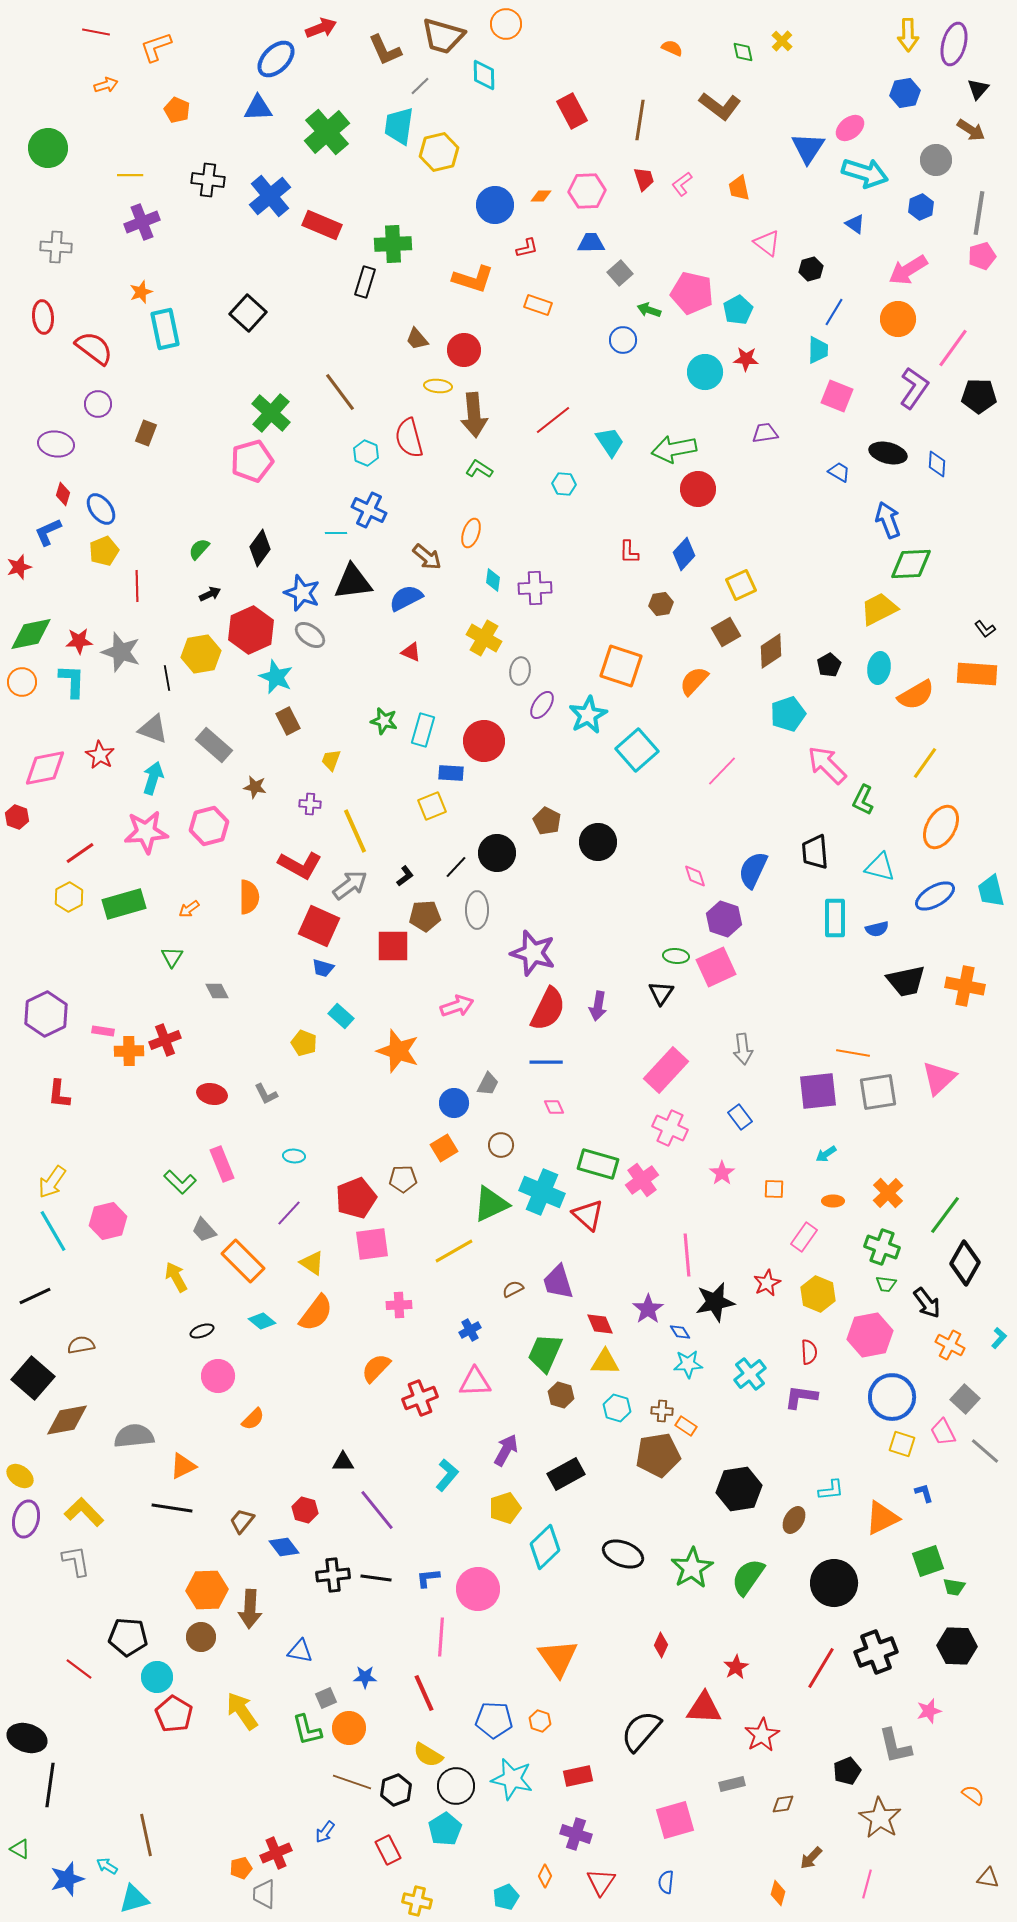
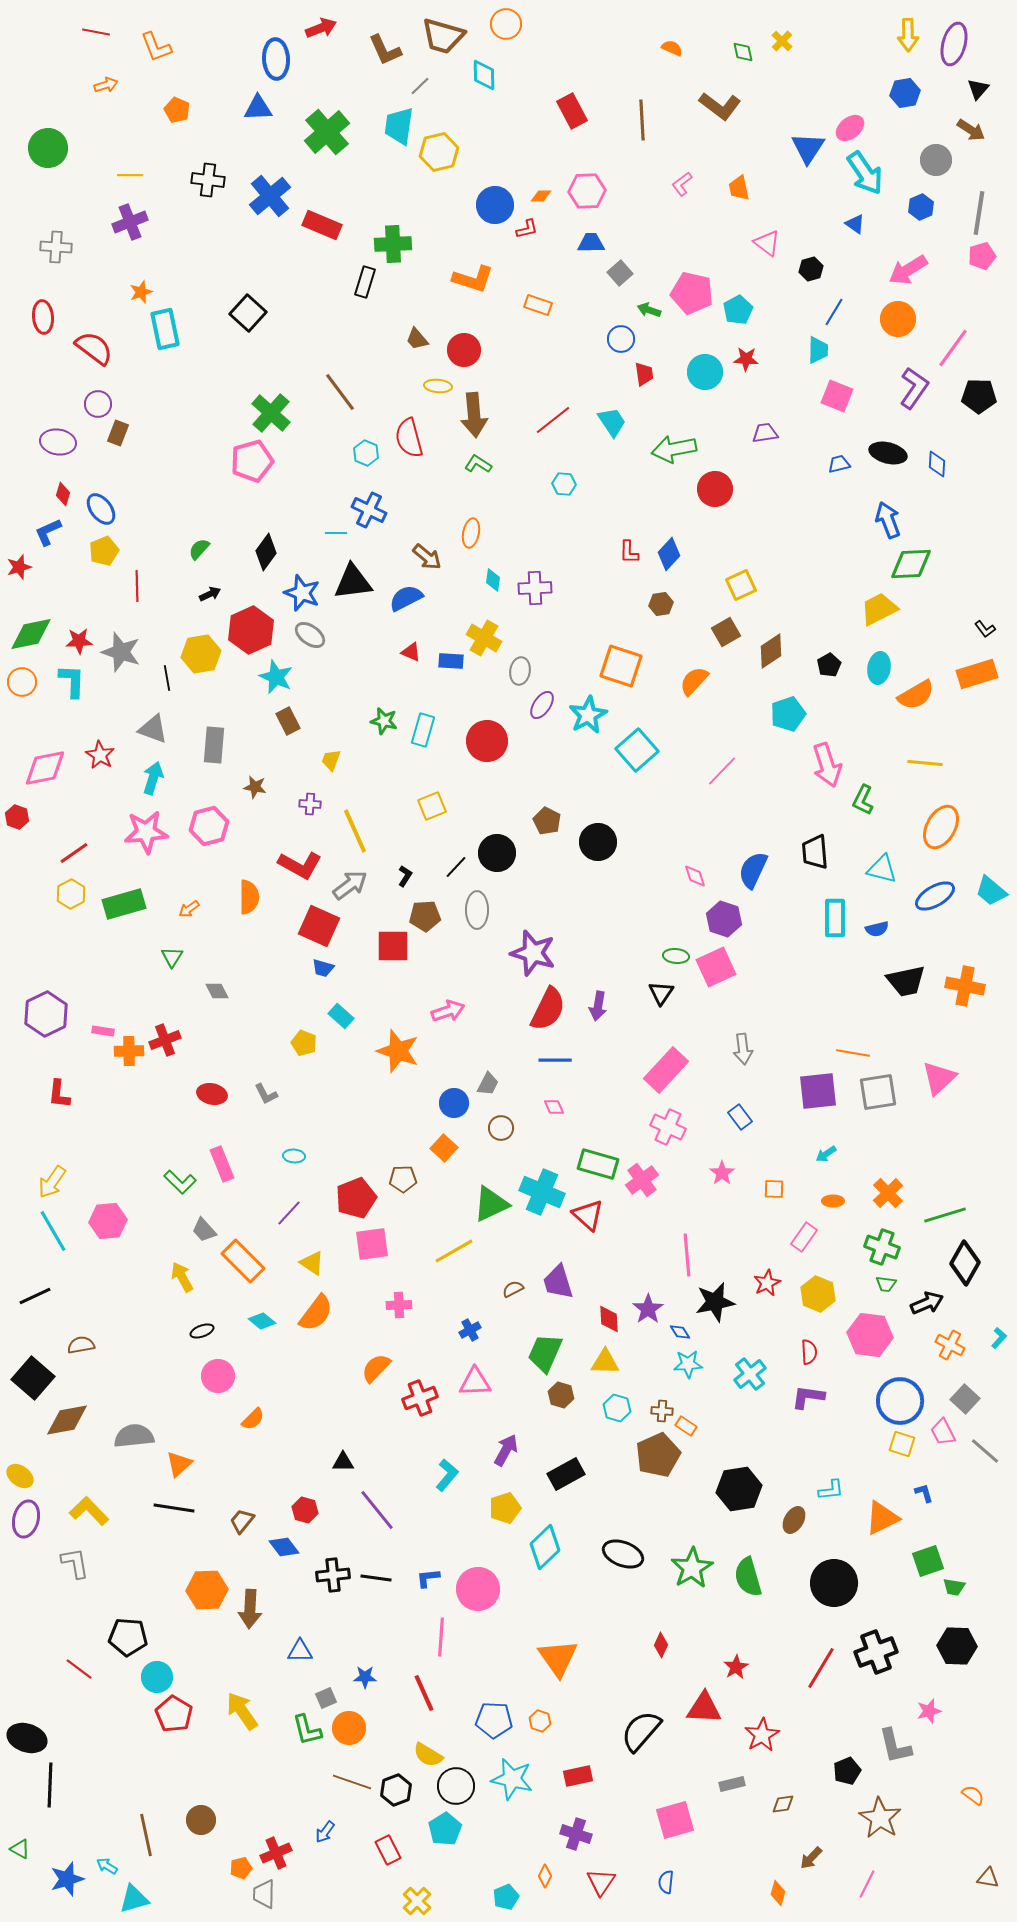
orange L-shape at (156, 47): rotated 92 degrees counterclockwise
blue ellipse at (276, 59): rotated 48 degrees counterclockwise
brown line at (640, 120): moved 2 px right; rotated 12 degrees counterclockwise
cyan arrow at (865, 173): rotated 39 degrees clockwise
red trapezoid at (644, 179): moved 195 px down; rotated 10 degrees clockwise
purple cross at (142, 222): moved 12 px left
red L-shape at (527, 248): moved 19 px up
blue circle at (623, 340): moved 2 px left, 1 px up
brown rectangle at (146, 433): moved 28 px left
cyan trapezoid at (610, 442): moved 2 px right, 20 px up
purple ellipse at (56, 444): moved 2 px right, 2 px up
green L-shape at (479, 469): moved 1 px left, 5 px up
blue trapezoid at (839, 472): moved 8 px up; rotated 45 degrees counterclockwise
red circle at (698, 489): moved 17 px right
orange ellipse at (471, 533): rotated 8 degrees counterclockwise
black diamond at (260, 548): moved 6 px right, 4 px down
blue diamond at (684, 554): moved 15 px left
orange rectangle at (977, 674): rotated 21 degrees counterclockwise
red circle at (484, 741): moved 3 px right
gray rectangle at (214, 745): rotated 54 degrees clockwise
yellow line at (925, 763): rotated 60 degrees clockwise
pink arrow at (827, 765): rotated 153 degrees counterclockwise
blue rectangle at (451, 773): moved 112 px up
red line at (80, 853): moved 6 px left
cyan triangle at (880, 867): moved 2 px right, 2 px down
black L-shape at (405, 876): rotated 20 degrees counterclockwise
cyan trapezoid at (991, 891): rotated 36 degrees counterclockwise
yellow hexagon at (69, 897): moved 2 px right, 3 px up
pink arrow at (457, 1006): moved 9 px left, 5 px down
blue line at (546, 1062): moved 9 px right, 2 px up
pink cross at (670, 1128): moved 2 px left, 1 px up
brown circle at (501, 1145): moved 17 px up
orange square at (444, 1148): rotated 16 degrees counterclockwise
green line at (945, 1215): rotated 36 degrees clockwise
pink hexagon at (108, 1221): rotated 9 degrees clockwise
yellow arrow at (176, 1277): moved 6 px right
black arrow at (927, 1303): rotated 76 degrees counterclockwise
red diamond at (600, 1324): moved 9 px right, 5 px up; rotated 20 degrees clockwise
pink hexagon at (870, 1335): rotated 18 degrees clockwise
purple L-shape at (801, 1397): moved 7 px right
blue circle at (892, 1397): moved 8 px right, 4 px down
brown pentagon at (658, 1455): rotated 15 degrees counterclockwise
orange triangle at (183, 1466): moved 4 px left, 2 px up; rotated 16 degrees counterclockwise
black line at (172, 1508): moved 2 px right
yellow L-shape at (84, 1512): moved 5 px right, 1 px up
gray L-shape at (76, 1561): moved 1 px left, 2 px down
green semicircle at (748, 1577): rotated 51 degrees counterclockwise
brown circle at (201, 1637): moved 183 px down
blue triangle at (300, 1651): rotated 12 degrees counterclockwise
black line at (50, 1785): rotated 6 degrees counterclockwise
pink line at (867, 1884): rotated 12 degrees clockwise
yellow cross at (417, 1901): rotated 32 degrees clockwise
